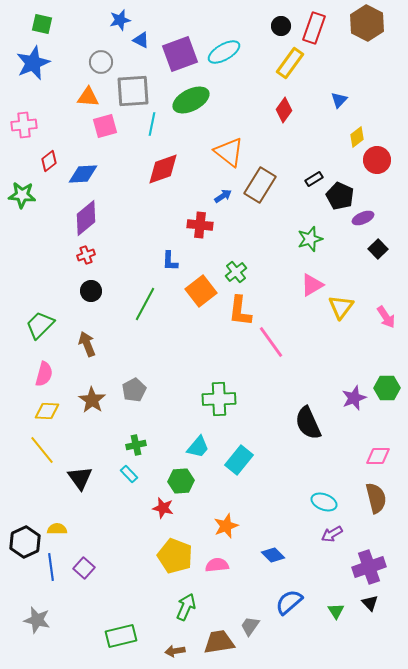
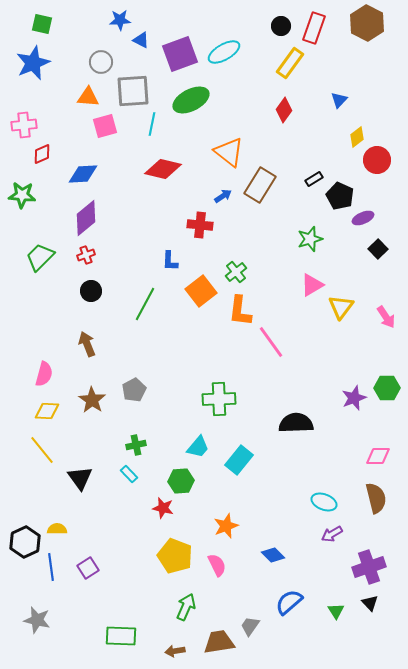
blue star at (120, 20): rotated 10 degrees clockwise
red diamond at (49, 161): moved 7 px left, 7 px up; rotated 15 degrees clockwise
red diamond at (163, 169): rotated 33 degrees clockwise
green trapezoid at (40, 325): moved 68 px up
black semicircle at (308, 423): moved 12 px left; rotated 112 degrees clockwise
pink semicircle at (217, 565): rotated 70 degrees clockwise
purple square at (84, 568): moved 4 px right; rotated 15 degrees clockwise
green rectangle at (121, 636): rotated 16 degrees clockwise
